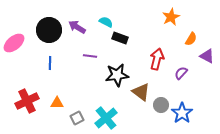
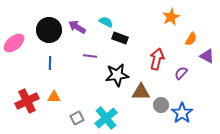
brown triangle: rotated 36 degrees counterclockwise
orange triangle: moved 3 px left, 6 px up
